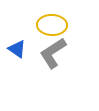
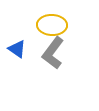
gray L-shape: rotated 20 degrees counterclockwise
